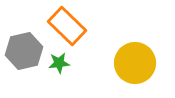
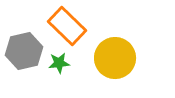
yellow circle: moved 20 px left, 5 px up
